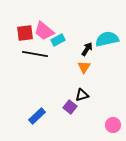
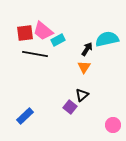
pink trapezoid: moved 1 px left
black triangle: rotated 24 degrees counterclockwise
blue rectangle: moved 12 px left
